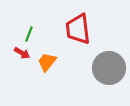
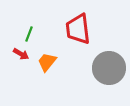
red arrow: moved 1 px left, 1 px down
